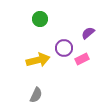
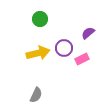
yellow arrow: moved 7 px up
